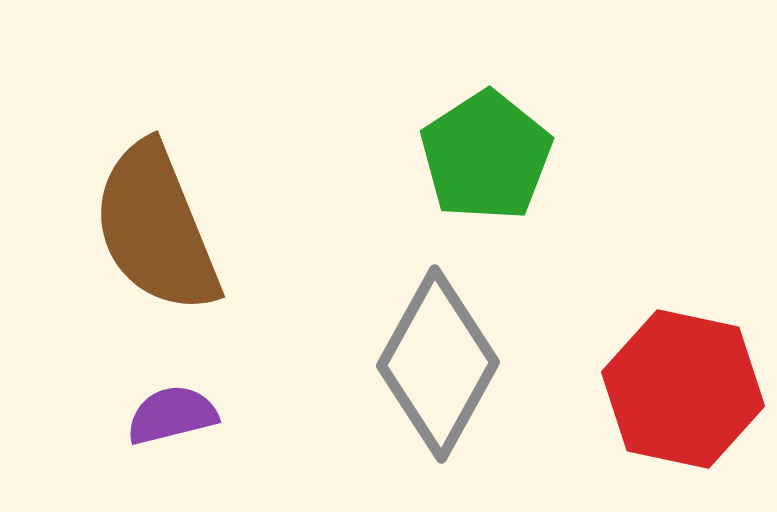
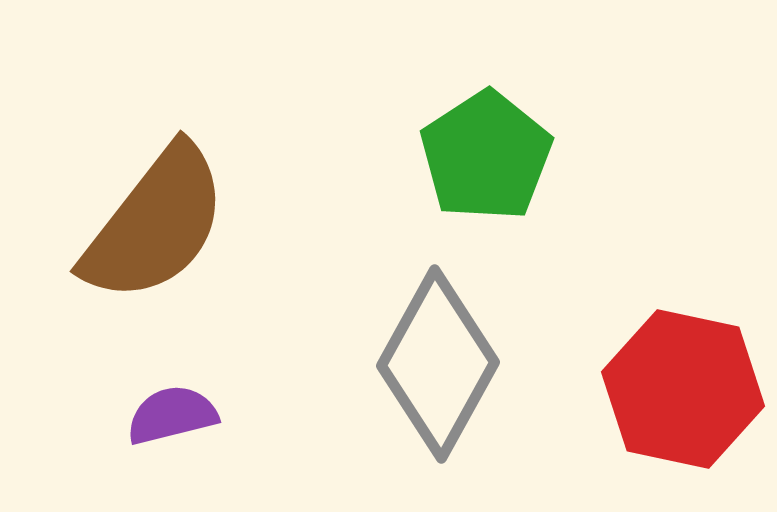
brown semicircle: moved 1 px left, 4 px up; rotated 120 degrees counterclockwise
